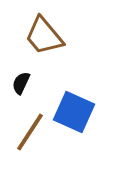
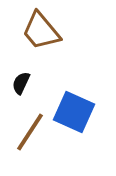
brown trapezoid: moved 3 px left, 5 px up
